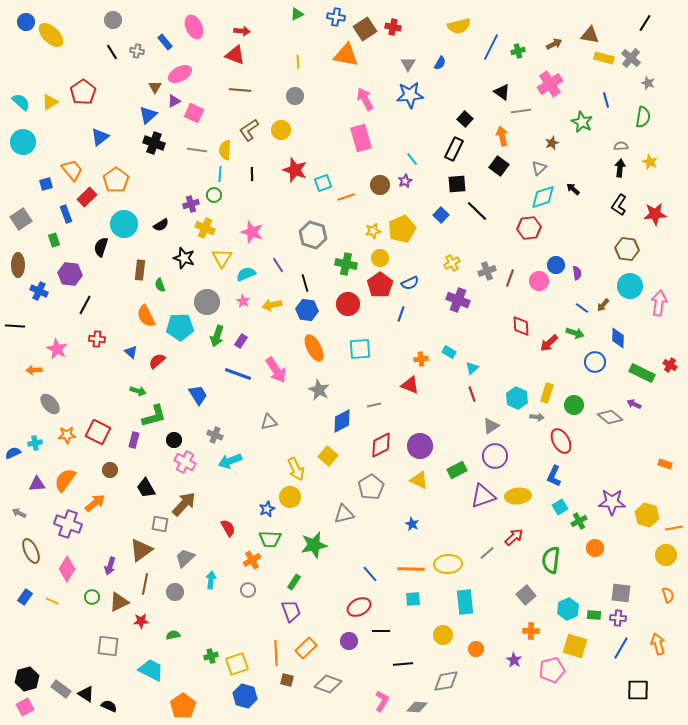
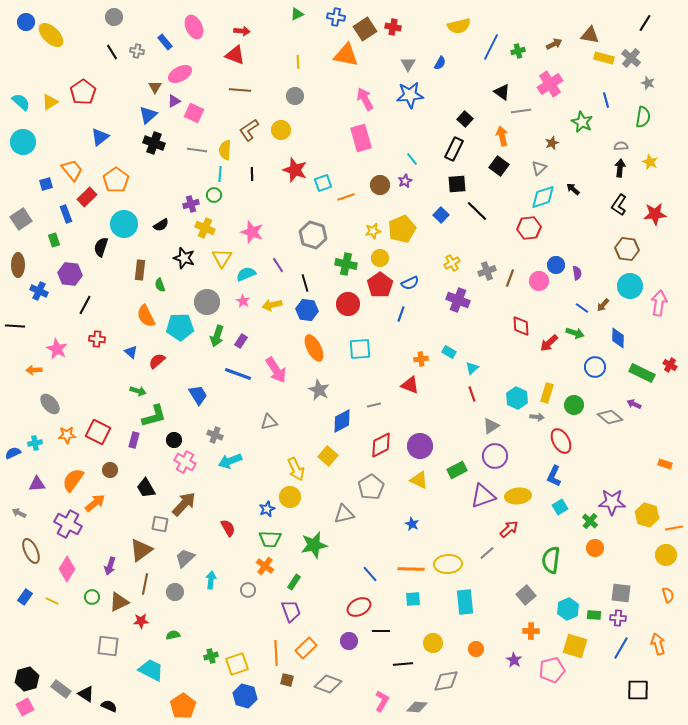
gray circle at (113, 20): moved 1 px right, 3 px up
blue circle at (595, 362): moved 5 px down
orange semicircle at (65, 480): moved 8 px right
green cross at (579, 521): moved 11 px right; rotated 21 degrees counterclockwise
purple cross at (68, 524): rotated 8 degrees clockwise
red arrow at (514, 537): moved 5 px left, 8 px up
orange cross at (252, 560): moved 13 px right, 6 px down; rotated 24 degrees counterclockwise
yellow circle at (443, 635): moved 10 px left, 8 px down
